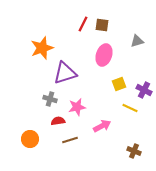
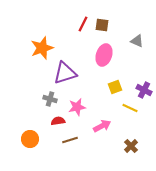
gray triangle: rotated 40 degrees clockwise
yellow square: moved 4 px left, 3 px down
brown cross: moved 3 px left, 5 px up; rotated 24 degrees clockwise
